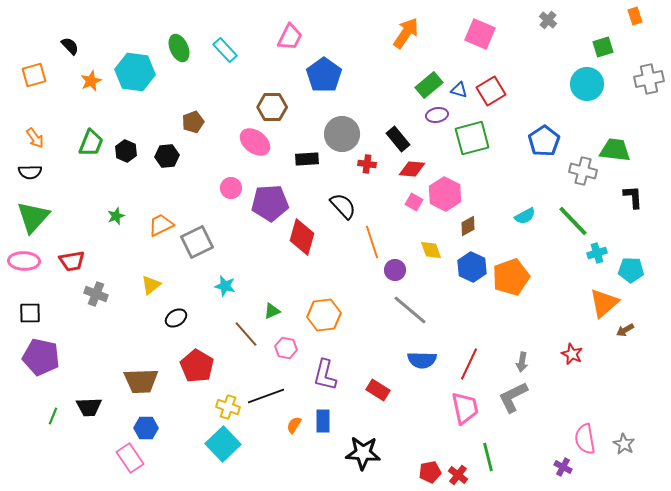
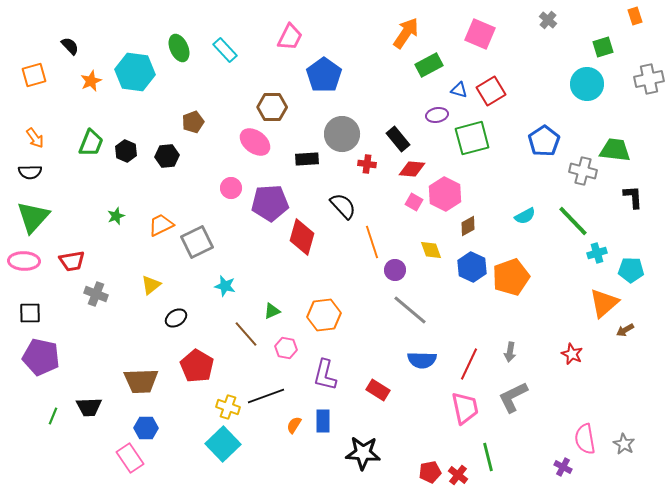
green rectangle at (429, 85): moved 20 px up; rotated 12 degrees clockwise
gray arrow at (522, 362): moved 12 px left, 10 px up
